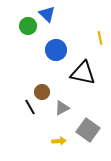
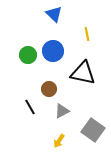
blue triangle: moved 7 px right
green circle: moved 29 px down
yellow line: moved 13 px left, 4 px up
blue circle: moved 3 px left, 1 px down
brown circle: moved 7 px right, 3 px up
gray triangle: moved 3 px down
gray square: moved 5 px right
yellow arrow: rotated 128 degrees clockwise
